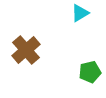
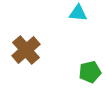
cyan triangle: moved 2 px left; rotated 36 degrees clockwise
